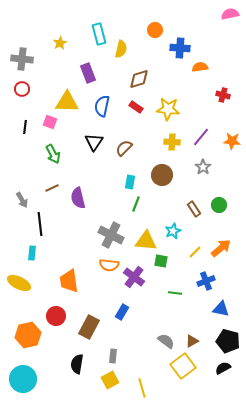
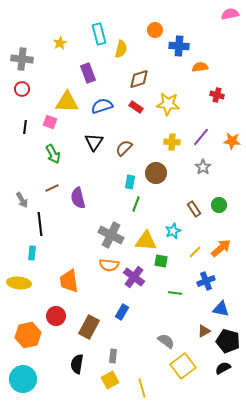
blue cross at (180, 48): moved 1 px left, 2 px up
red cross at (223, 95): moved 6 px left
blue semicircle at (102, 106): rotated 60 degrees clockwise
yellow star at (168, 109): moved 5 px up
brown circle at (162, 175): moved 6 px left, 2 px up
yellow ellipse at (19, 283): rotated 20 degrees counterclockwise
brown triangle at (192, 341): moved 12 px right, 10 px up
